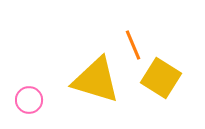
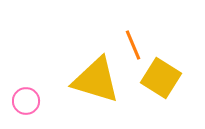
pink circle: moved 3 px left, 1 px down
